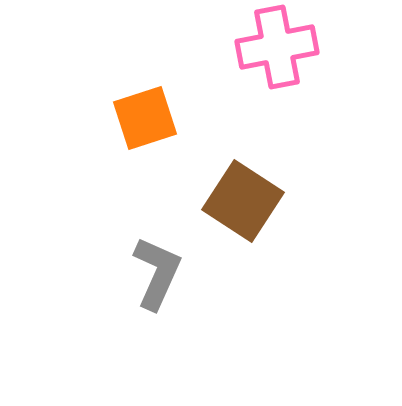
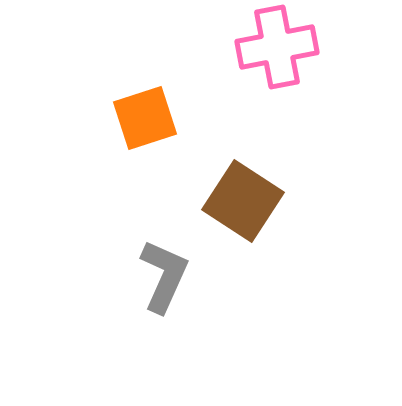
gray L-shape: moved 7 px right, 3 px down
